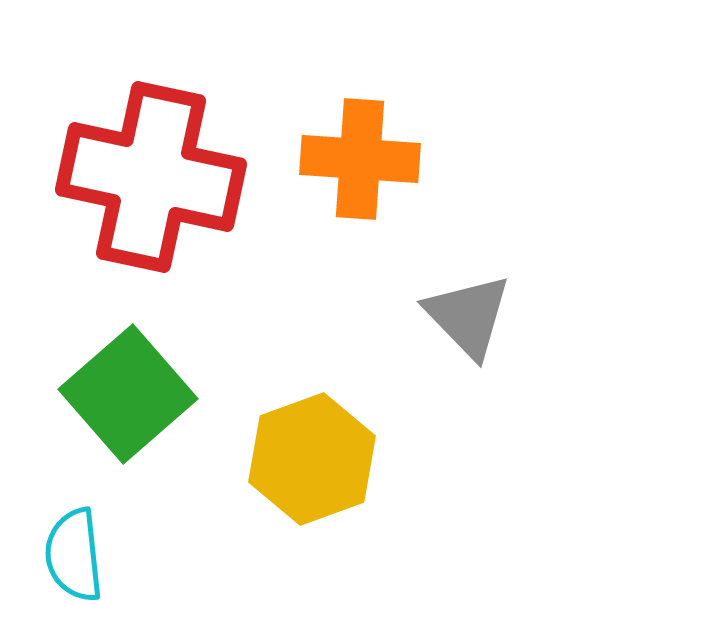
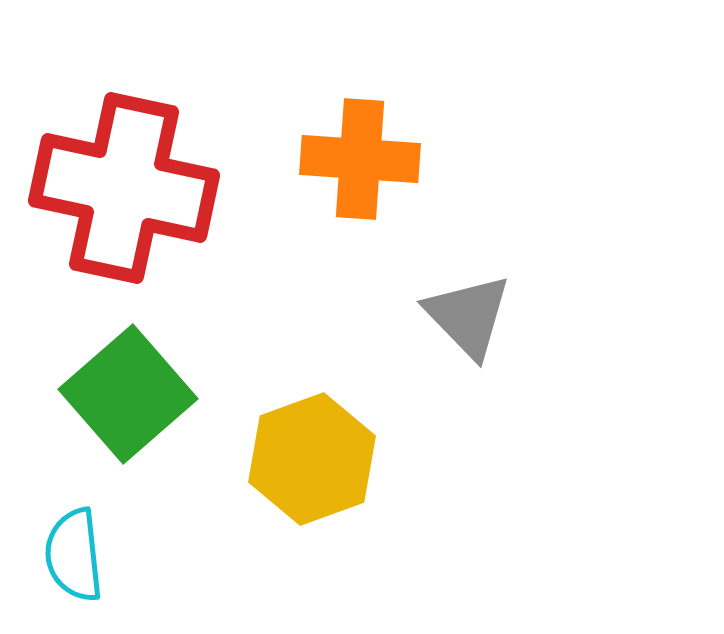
red cross: moved 27 px left, 11 px down
